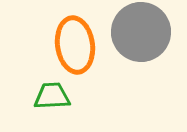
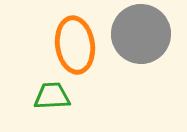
gray circle: moved 2 px down
